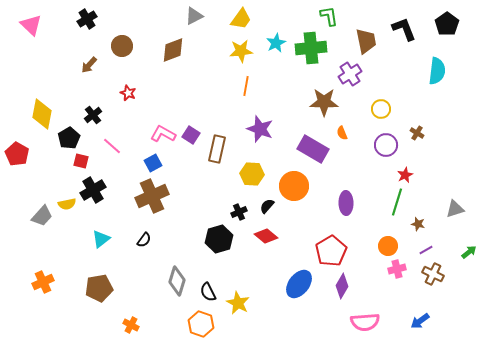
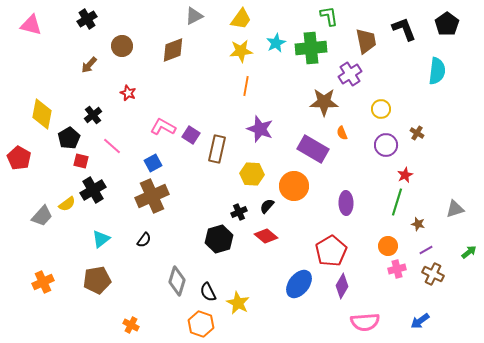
pink triangle at (31, 25): rotated 30 degrees counterclockwise
pink L-shape at (163, 134): moved 7 px up
red pentagon at (17, 154): moved 2 px right, 4 px down
yellow semicircle at (67, 204): rotated 24 degrees counterclockwise
brown pentagon at (99, 288): moved 2 px left, 8 px up
